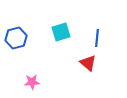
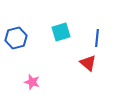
pink star: rotated 21 degrees clockwise
